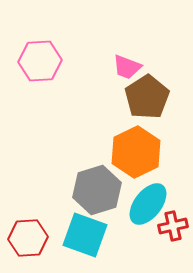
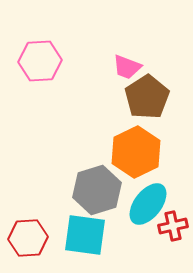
cyan square: rotated 12 degrees counterclockwise
